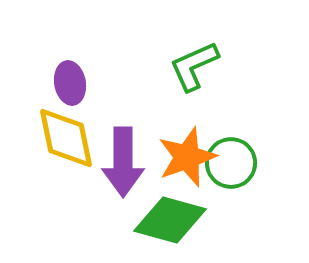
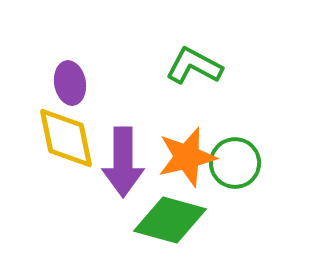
green L-shape: rotated 52 degrees clockwise
orange star: rotated 6 degrees clockwise
green circle: moved 4 px right
